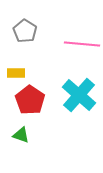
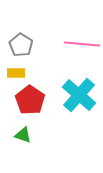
gray pentagon: moved 4 px left, 14 px down
green triangle: moved 2 px right
